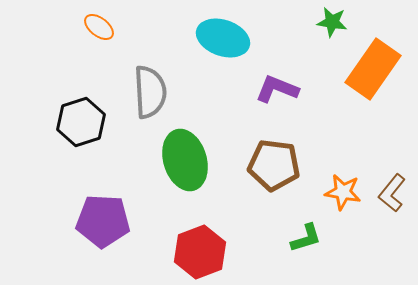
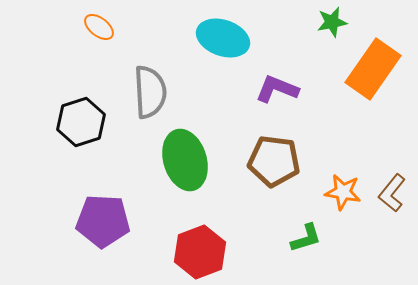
green star: rotated 20 degrees counterclockwise
brown pentagon: moved 4 px up
